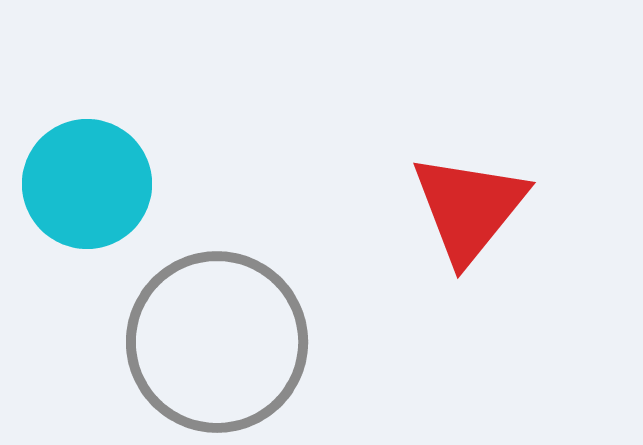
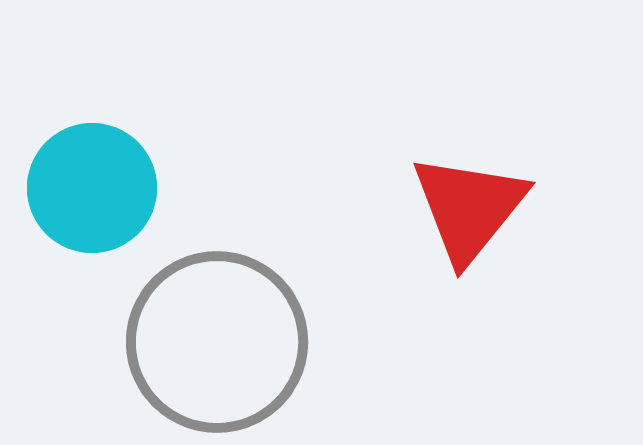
cyan circle: moved 5 px right, 4 px down
